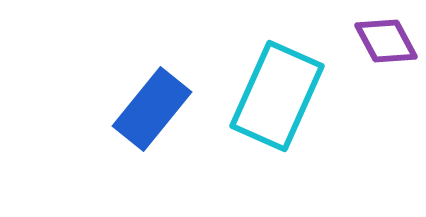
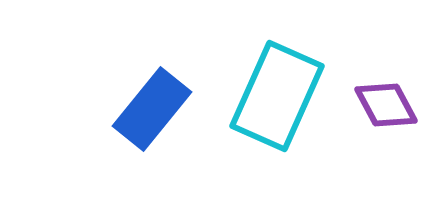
purple diamond: moved 64 px down
